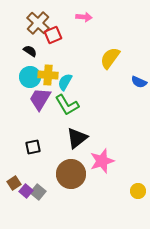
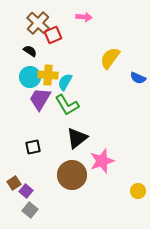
blue semicircle: moved 1 px left, 4 px up
brown circle: moved 1 px right, 1 px down
gray square: moved 8 px left, 18 px down
